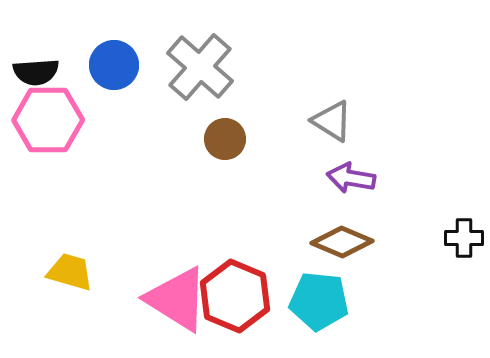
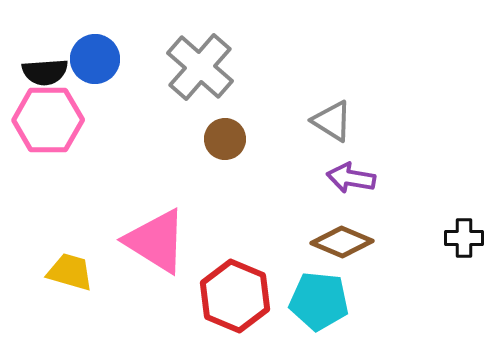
blue circle: moved 19 px left, 6 px up
black semicircle: moved 9 px right
pink triangle: moved 21 px left, 58 px up
